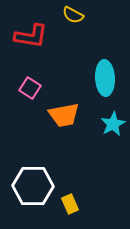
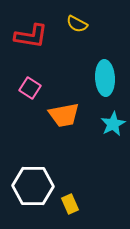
yellow semicircle: moved 4 px right, 9 px down
